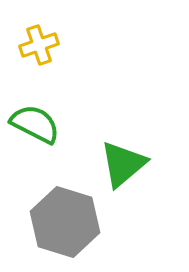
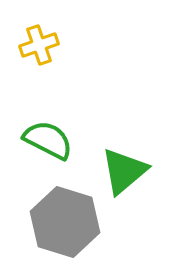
green semicircle: moved 13 px right, 16 px down
green triangle: moved 1 px right, 7 px down
